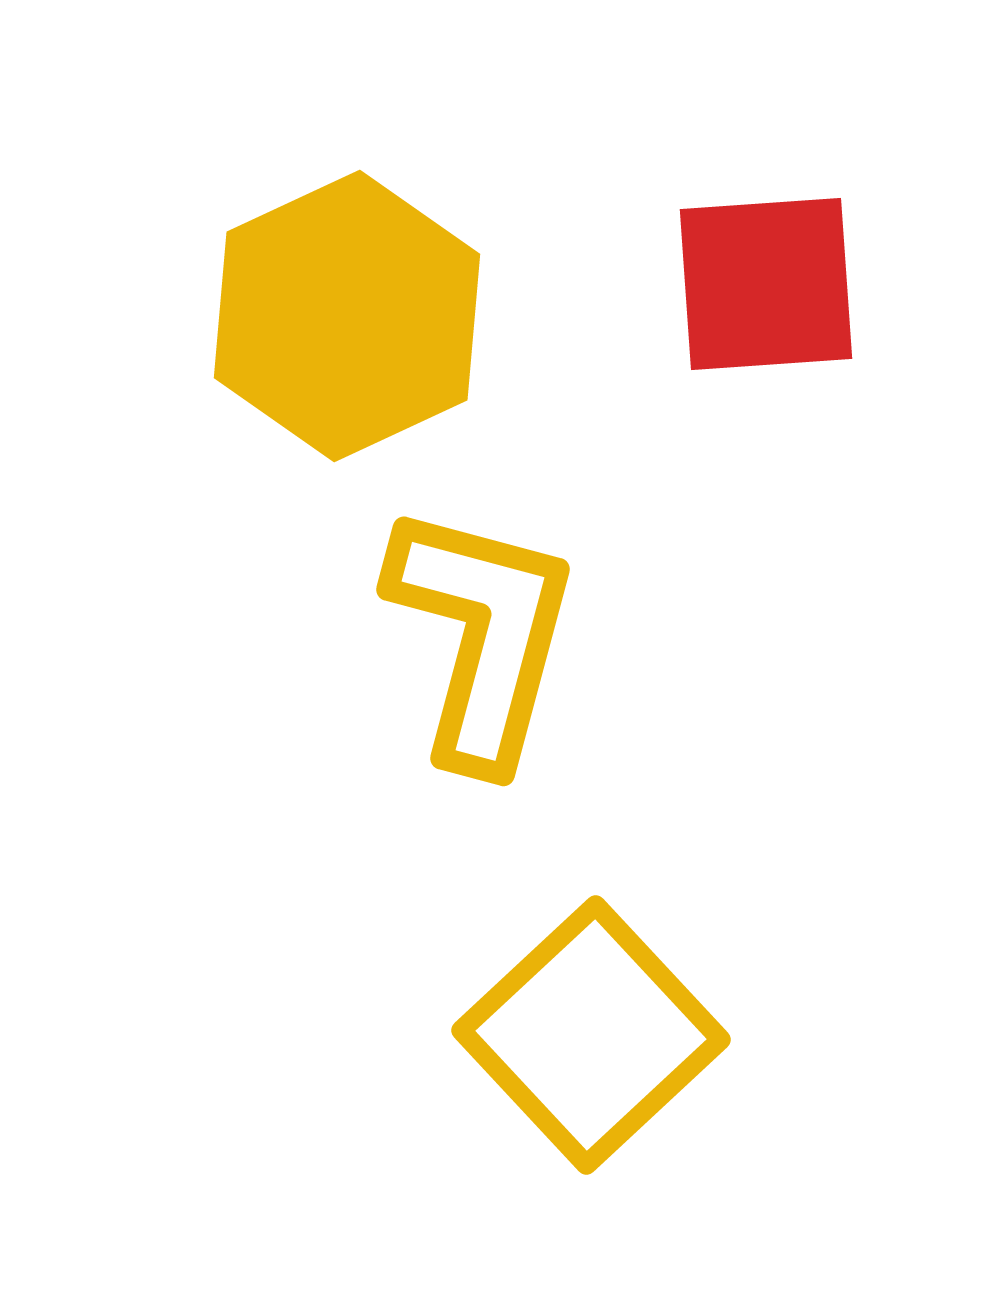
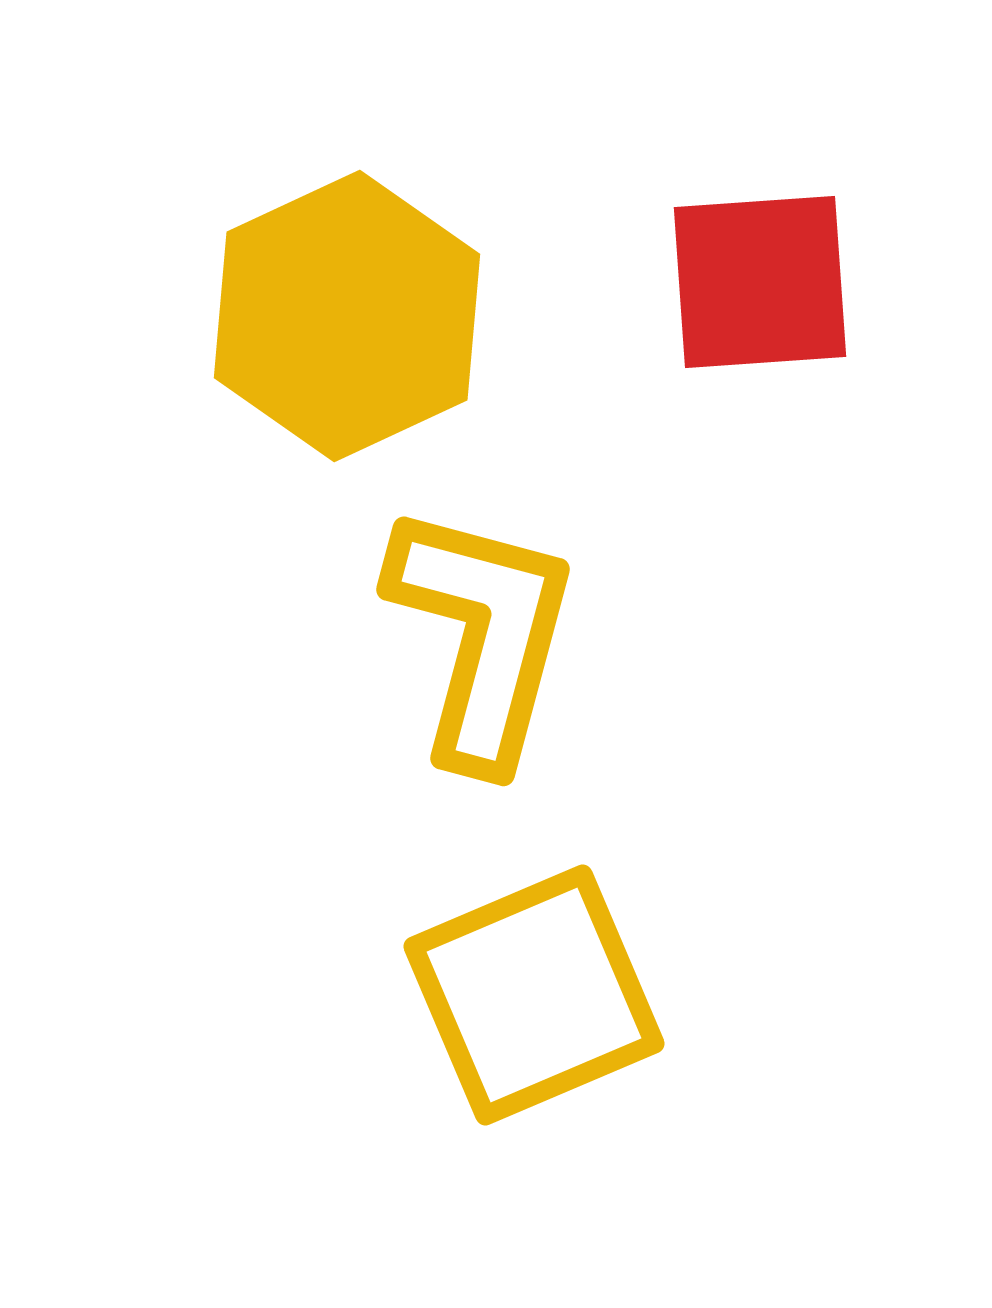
red square: moved 6 px left, 2 px up
yellow square: moved 57 px left, 40 px up; rotated 20 degrees clockwise
